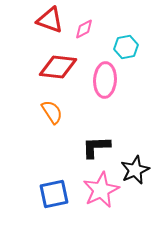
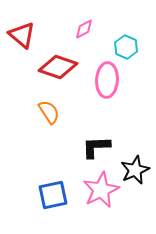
red triangle: moved 28 px left, 15 px down; rotated 20 degrees clockwise
cyan hexagon: rotated 25 degrees counterclockwise
red diamond: rotated 12 degrees clockwise
pink ellipse: moved 2 px right
orange semicircle: moved 3 px left
blue square: moved 1 px left, 1 px down
